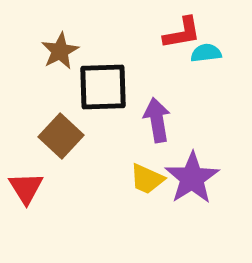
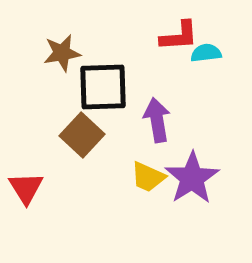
red L-shape: moved 3 px left, 3 px down; rotated 6 degrees clockwise
brown star: moved 2 px right, 2 px down; rotated 18 degrees clockwise
brown square: moved 21 px right, 1 px up
yellow trapezoid: moved 1 px right, 2 px up
